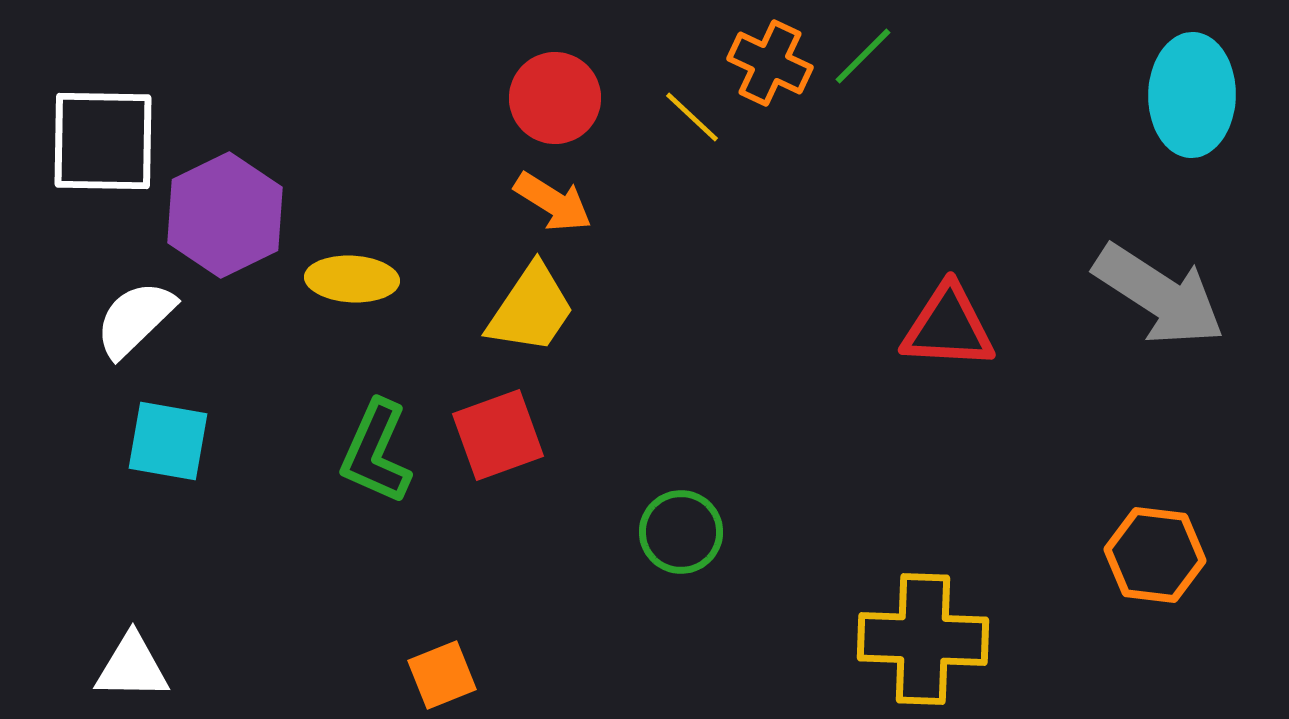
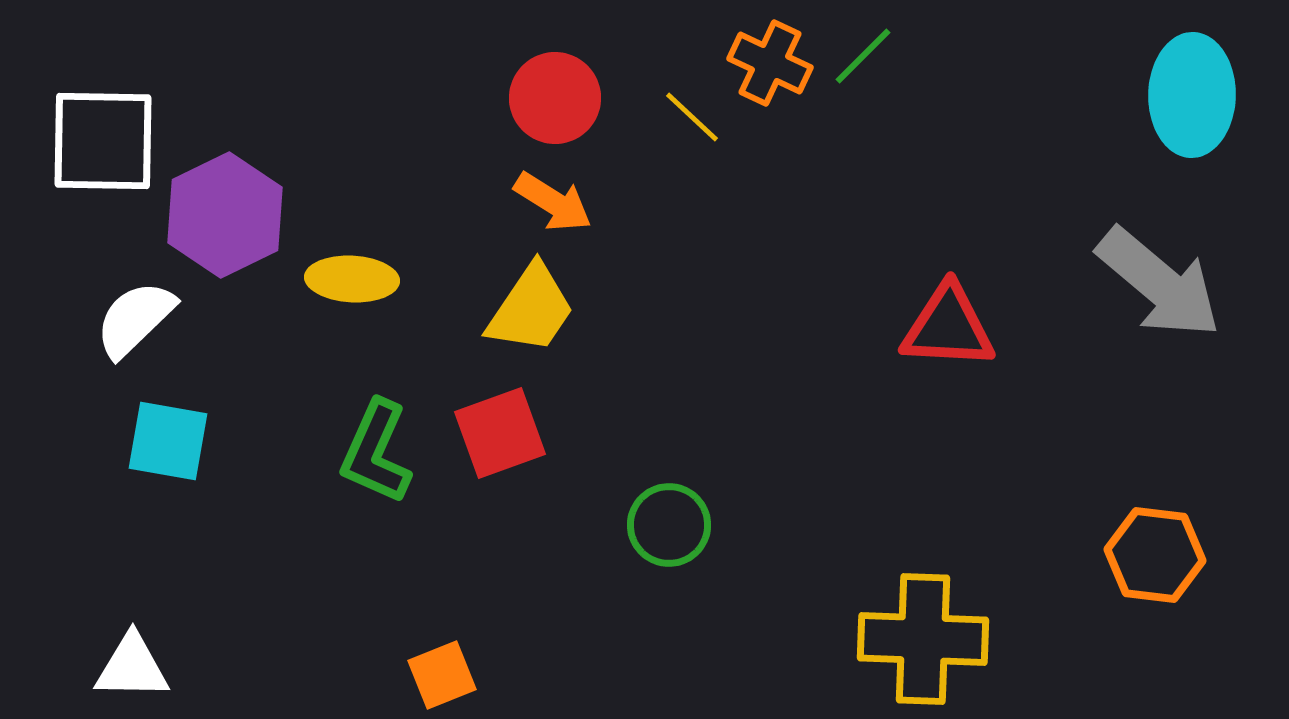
gray arrow: moved 12 px up; rotated 7 degrees clockwise
red square: moved 2 px right, 2 px up
green circle: moved 12 px left, 7 px up
